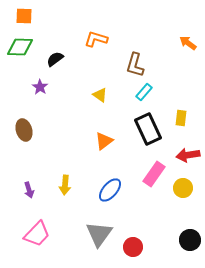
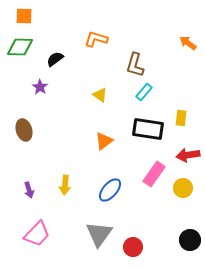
black rectangle: rotated 56 degrees counterclockwise
